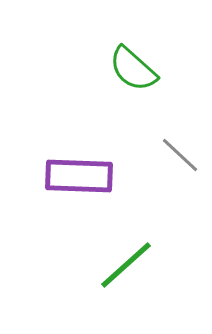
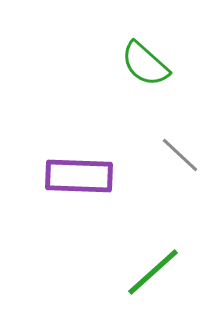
green semicircle: moved 12 px right, 5 px up
green line: moved 27 px right, 7 px down
